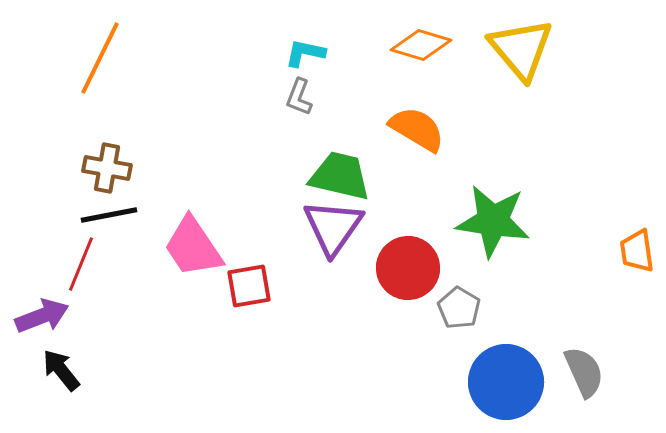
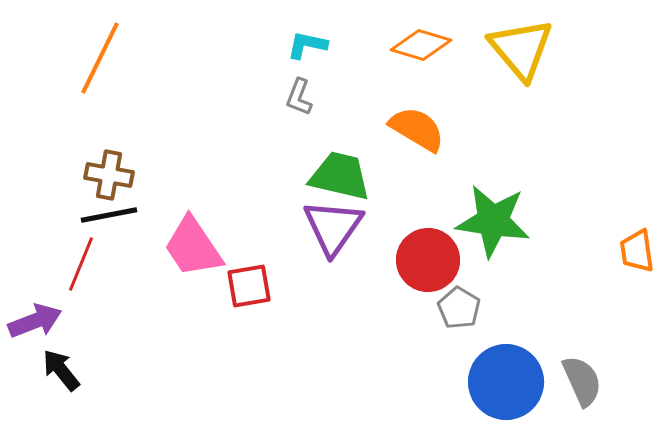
cyan L-shape: moved 2 px right, 8 px up
brown cross: moved 2 px right, 7 px down
red circle: moved 20 px right, 8 px up
purple arrow: moved 7 px left, 5 px down
gray semicircle: moved 2 px left, 9 px down
